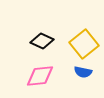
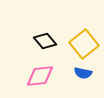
black diamond: moved 3 px right; rotated 25 degrees clockwise
blue semicircle: moved 1 px down
